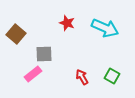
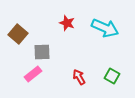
brown square: moved 2 px right
gray square: moved 2 px left, 2 px up
red arrow: moved 3 px left
